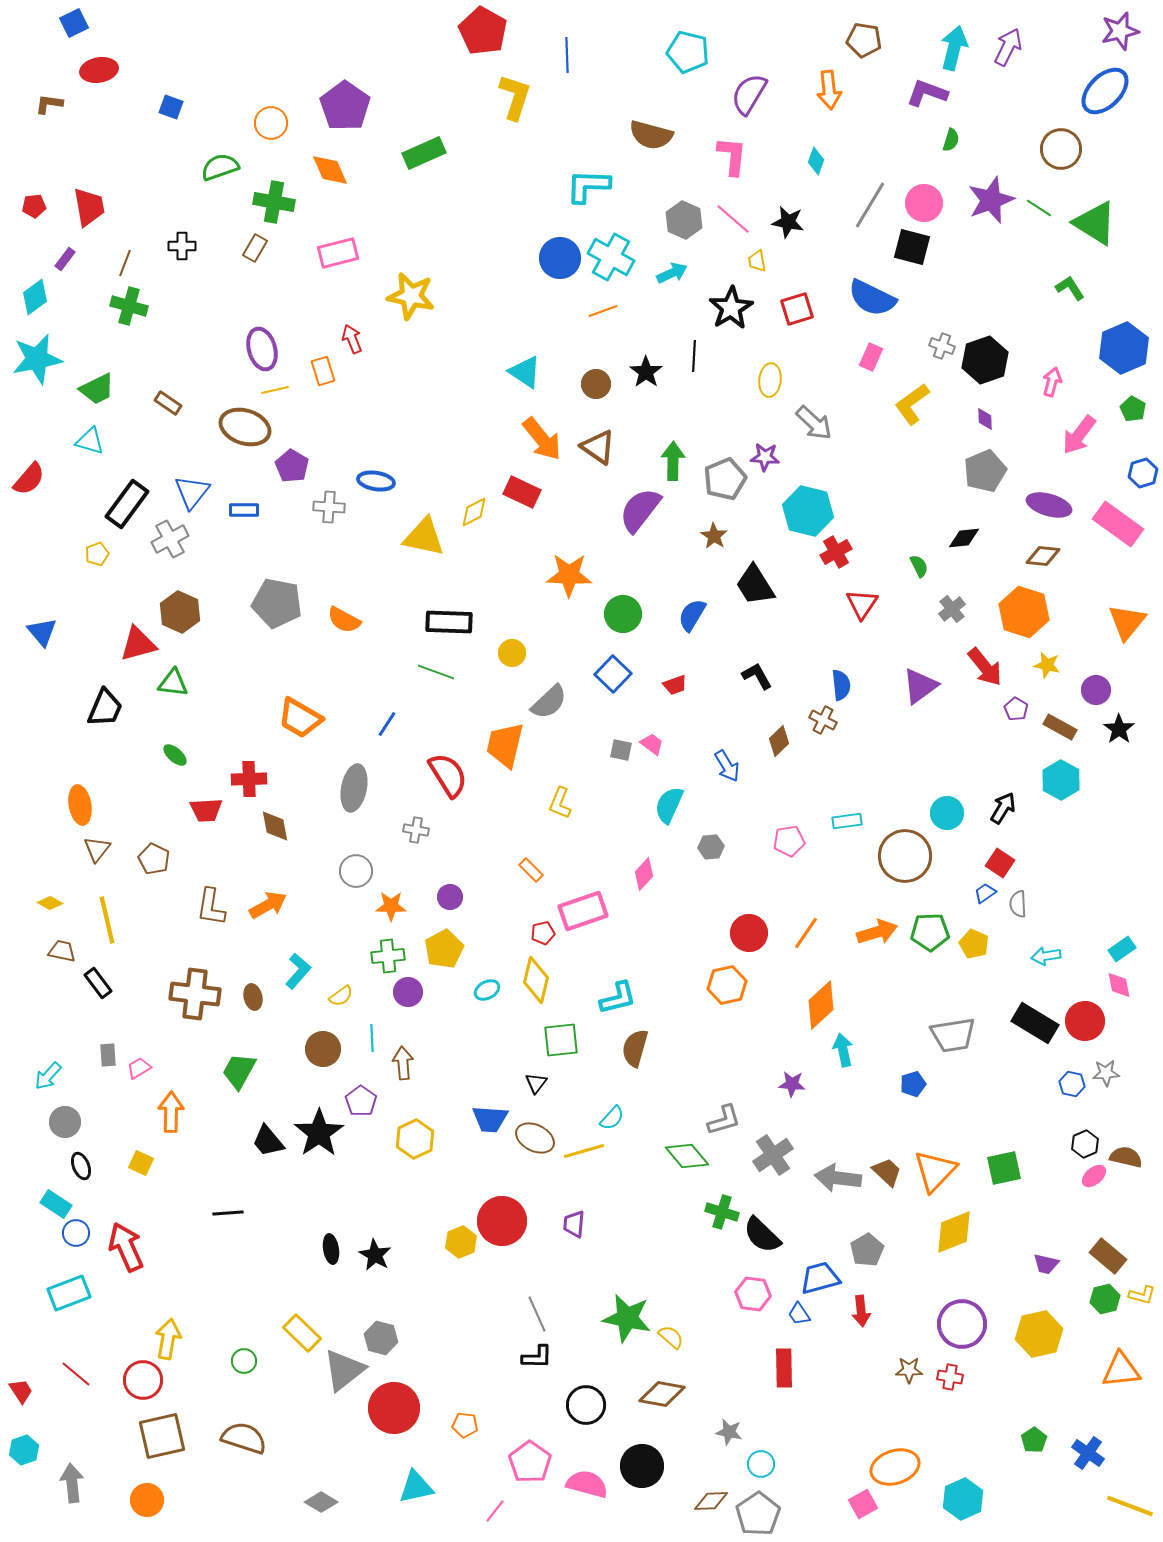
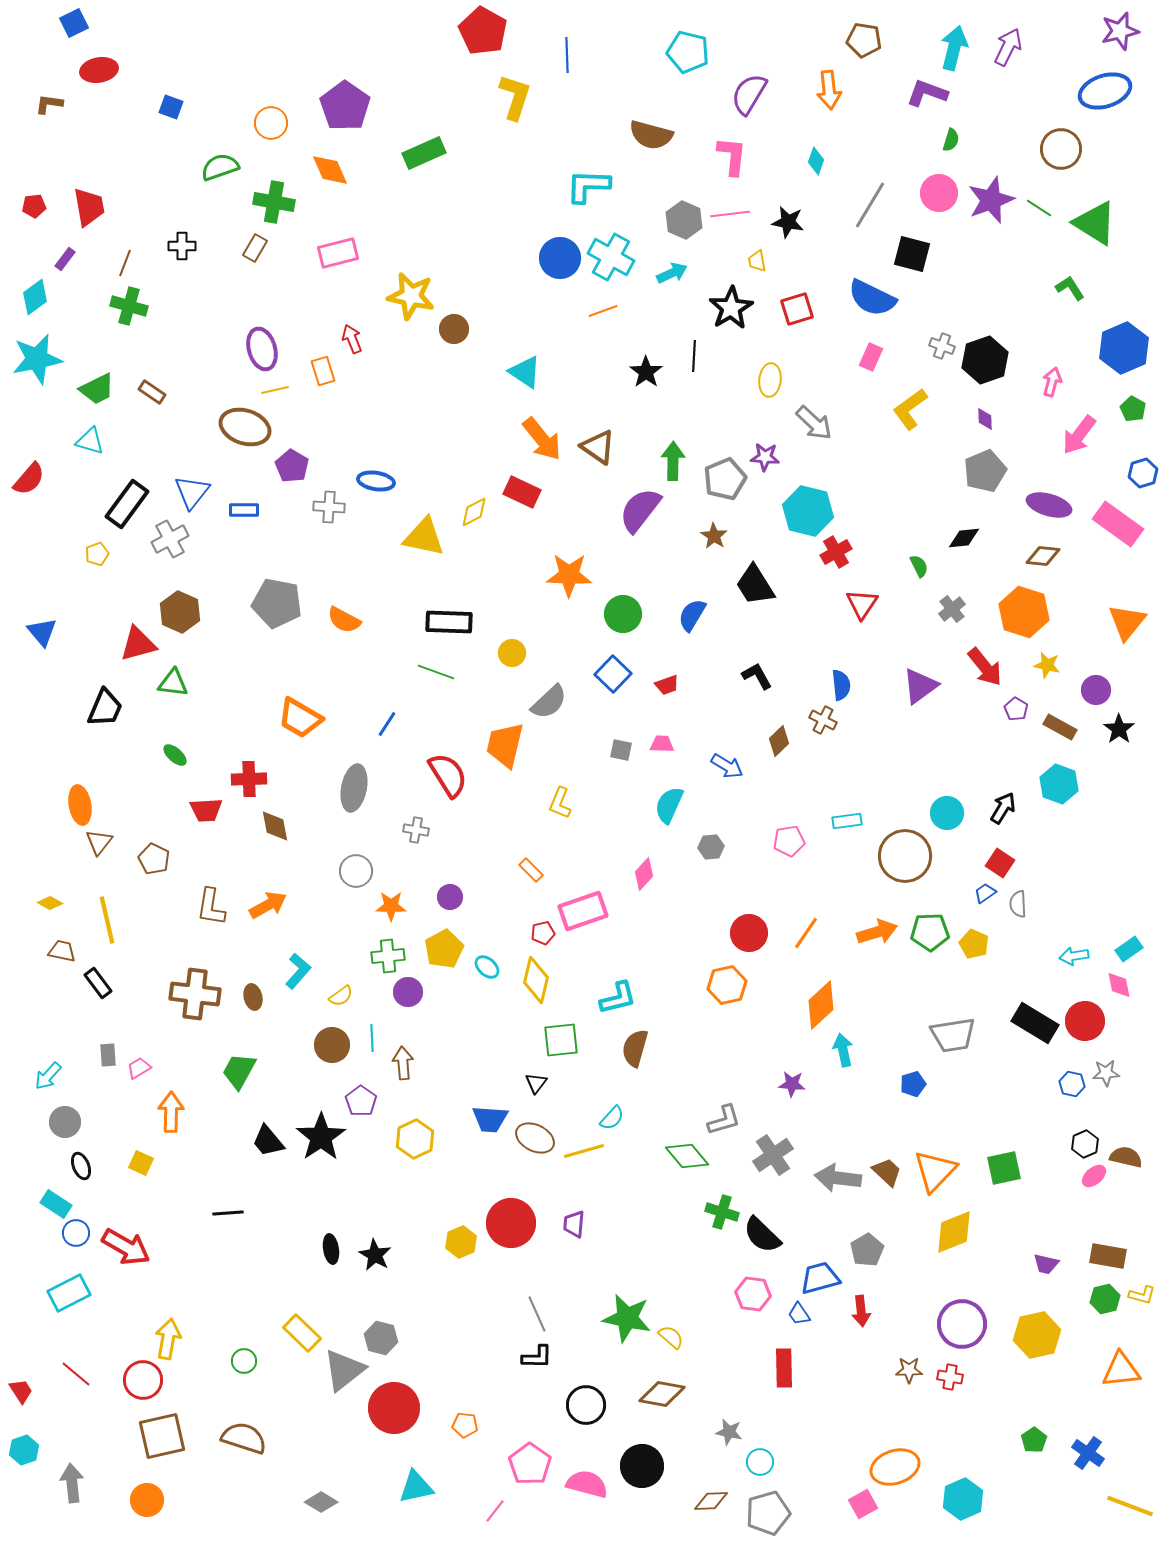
blue ellipse at (1105, 91): rotated 27 degrees clockwise
pink circle at (924, 203): moved 15 px right, 10 px up
pink line at (733, 219): moved 3 px left, 5 px up; rotated 48 degrees counterclockwise
black square at (912, 247): moved 7 px down
brown circle at (596, 384): moved 142 px left, 55 px up
brown rectangle at (168, 403): moved 16 px left, 11 px up
yellow L-shape at (912, 404): moved 2 px left, 5 px down
red trapezoid at (675, 685): moved 8 px left
pink trapezoid at (652, 744): moved 10 px right; rotated 35 degrees counterclockwise
blue arrow at (727, 766): rotated 28 degrees counterclockwise
cyan hexagon at (1061, 780): moved 2 px left, 4 px down; rotated 9 degrees counterclockwise
brown triangle at (97, 849): moved 2 px right, 7 px up
cyan rectangle at (1122, 949): moved 7 px right
cyan arrow at (1046, 956): moved 28 px right
cyan ellipse at (487, 990): moved 23 px up; rotated 70 degrees clockwise
brown circle at (323, 1049): moved 9 px right, 4 px up
black star at (319, 1133): moved 2 px right, 4 px down
red circle at (502, 1221): moved 9 px right, 2 px down
red arrow at (126, 1247): rotated 144 degrees clockwise
brown rectangle at (1108, 1256): rotated 30 degrees counterclockwise
cyan rectangle at (69, 1293): rotated 6 degrees counterclockwise
yellow hexagon at (1039, 1334): moved 2 px left, 1 px down
pink pentagon at (530, 1462): moved 2 px down
cyan circle at (761, 1464): moved 1 px left, 2 px up
gray pentagon at (758, 1514): moved 10 px right, 1 px up; rotated 18 degrees clockwise
